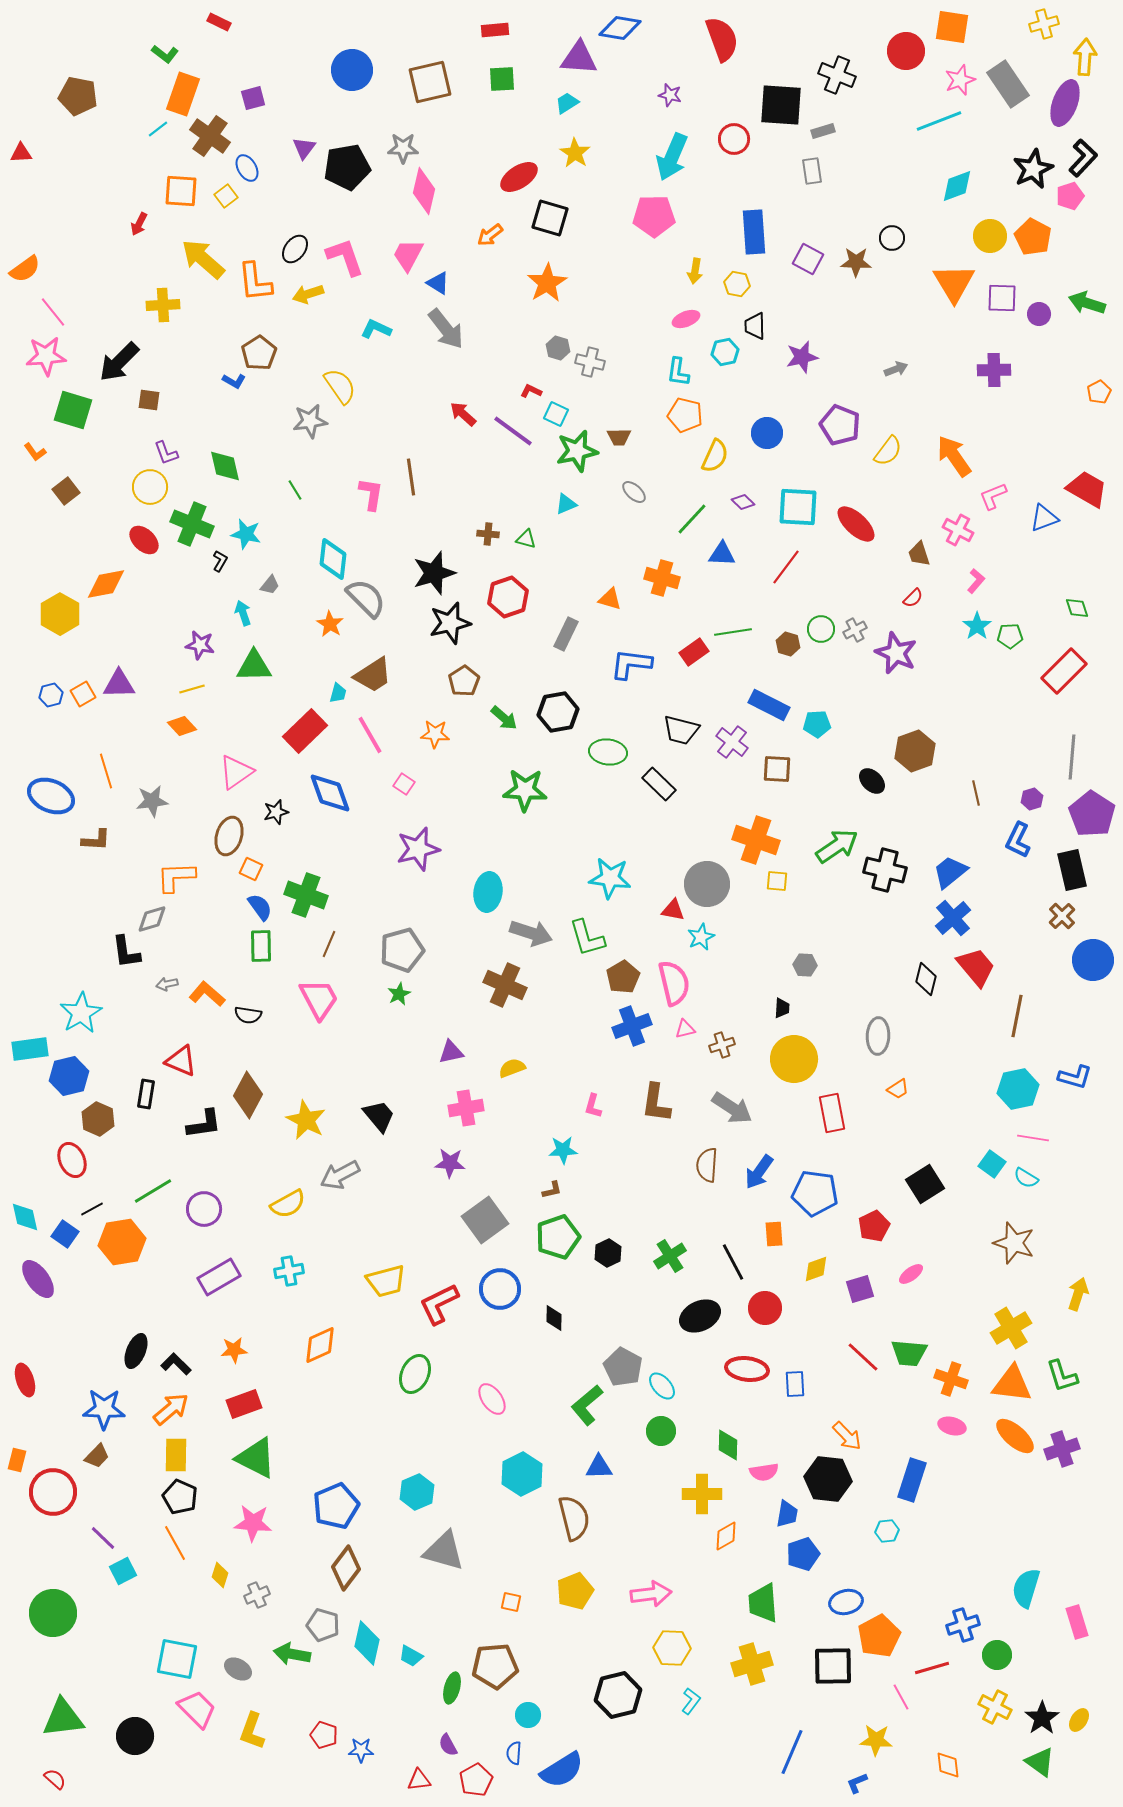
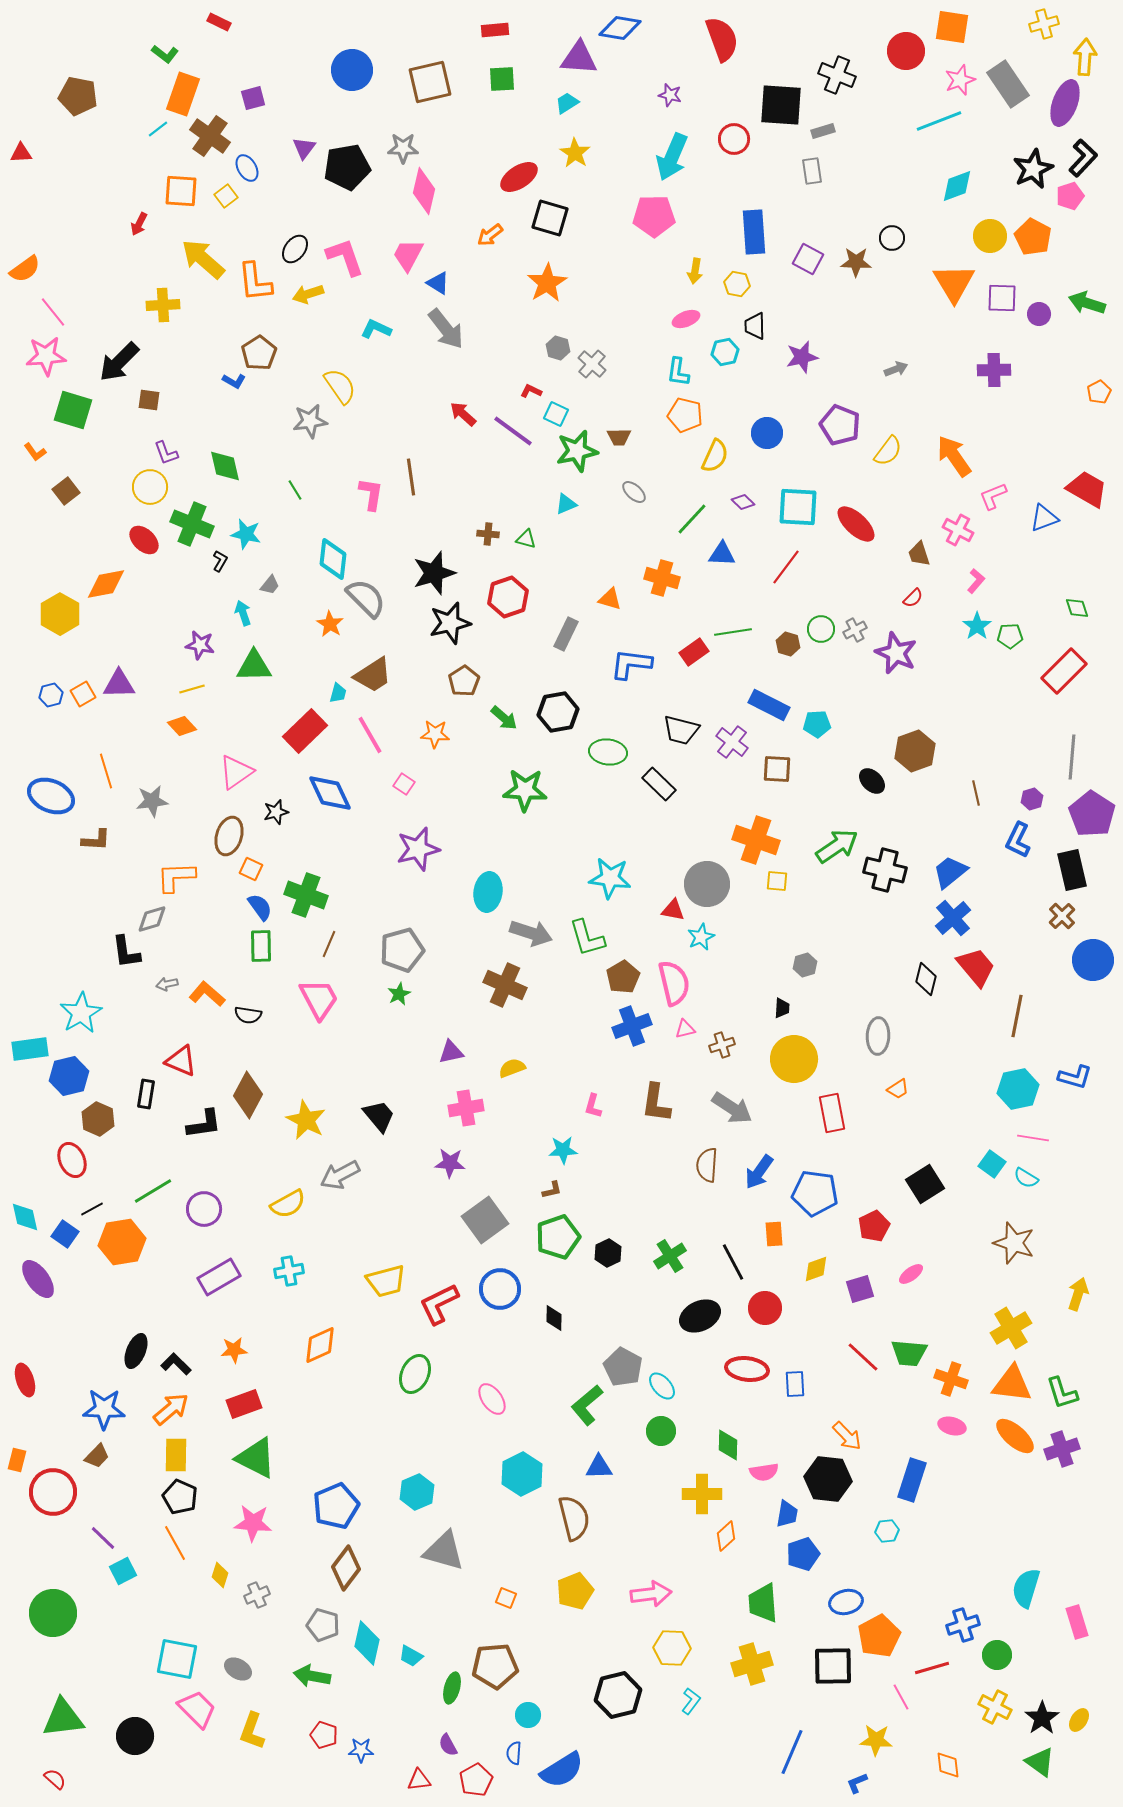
gray cross at (590, 362): moved 2 px right, 2 px down; rotated 28 degrees clockwise
blue diamond at (330, 793): rotated 6 degrees counterclockwise
gray hexagon at (805, 965): rotated 20 degrees counterclockwise
green L-shape at (1062, 1376): moved 17 px down
orange diamond at (726, 1536): rotated 12 degrees counterclockwise
orange square at (511, 1602): moved 5 px left, 4 px up; rotated 10 degrees clockwise
green arrow at (292, 1654): moved 20 px right, 22 px down
